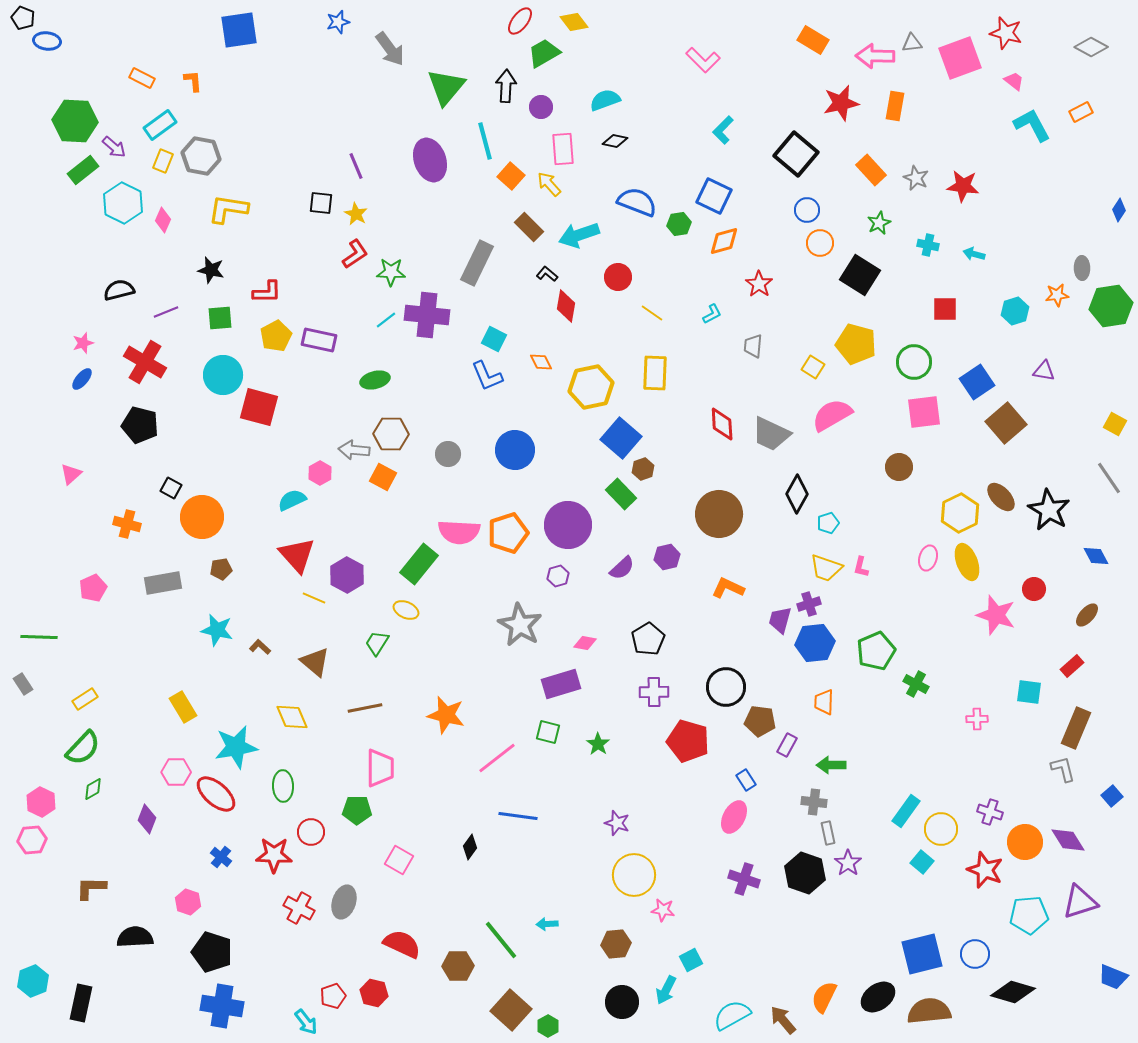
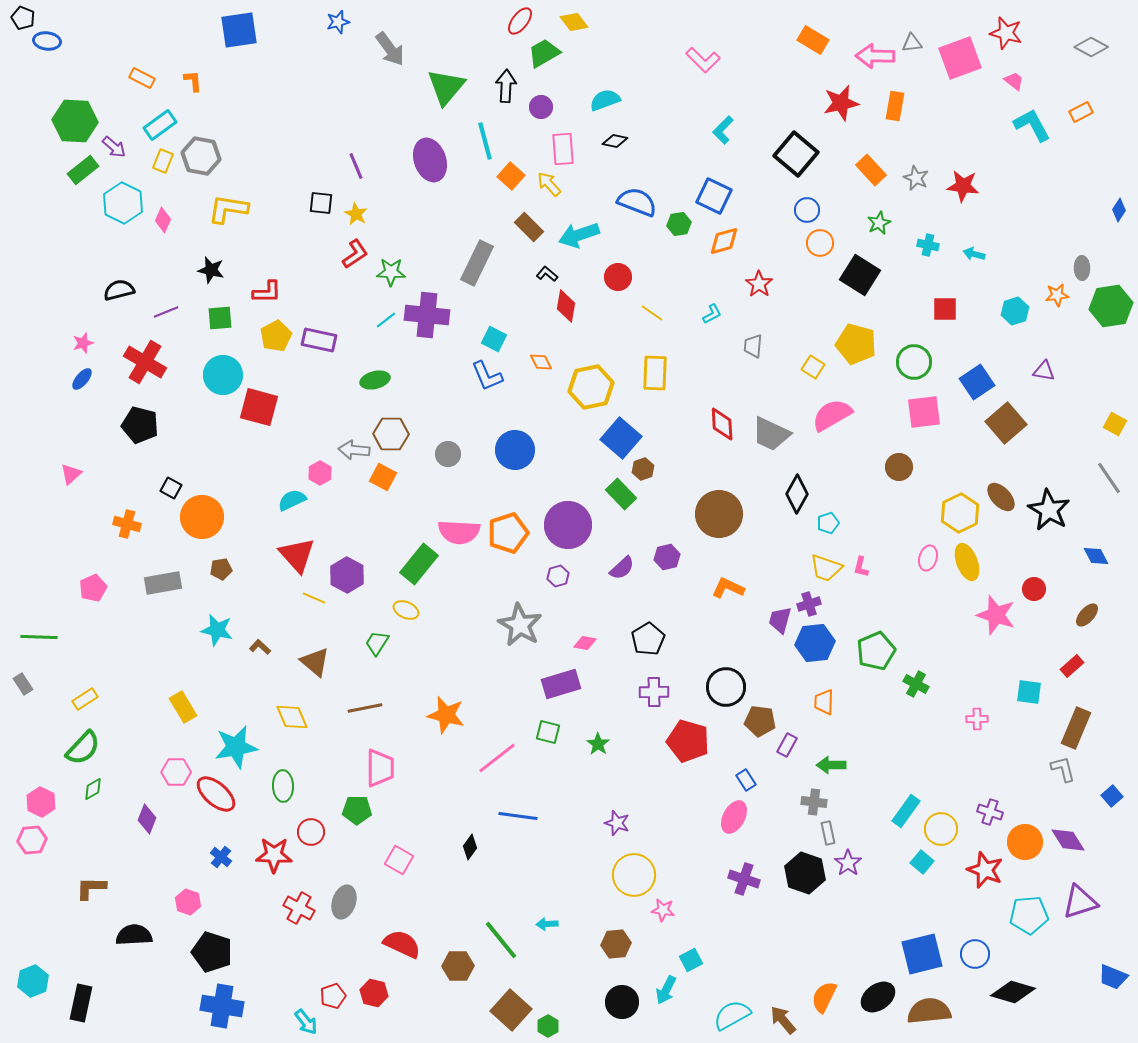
black semicircle at (135, 937): moved 1 px left, 2 px up
